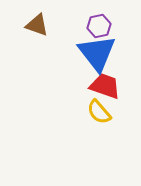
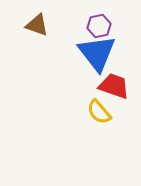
red trapezoid: moved 9 px right
